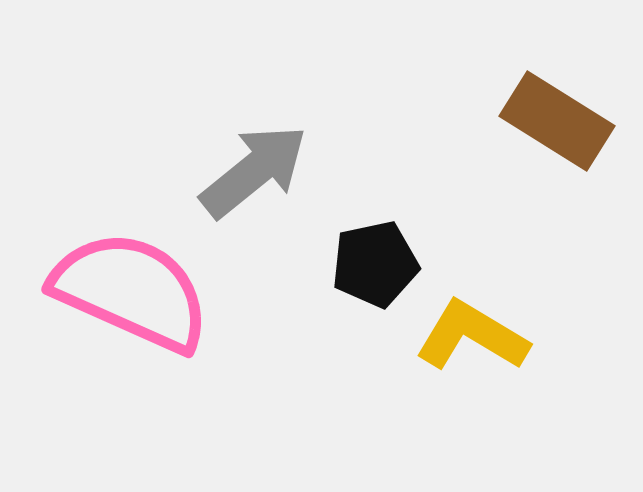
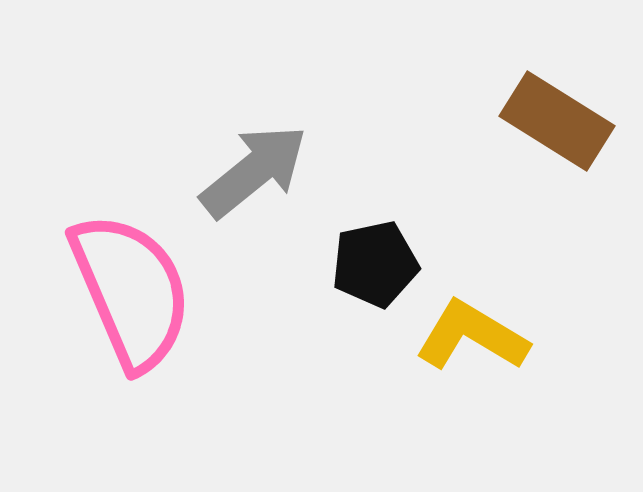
pink semicircle: rotated 43 degrees clockwise
